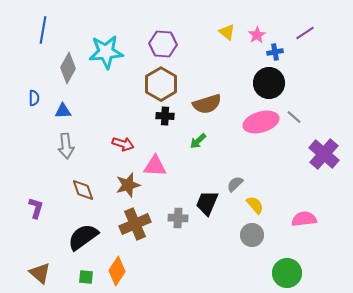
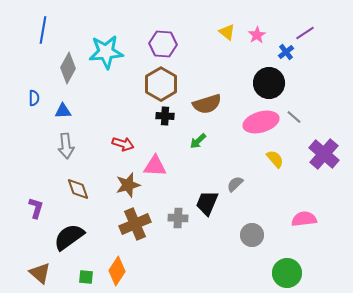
blue cross: moved 11 px right; rotated 28 degrees counterclockwise
brown diamond: moved 5 px left, 1 px up
yellow semicircle: moved 20 px right, 46 px up
black semicircle: moved 14 px left
